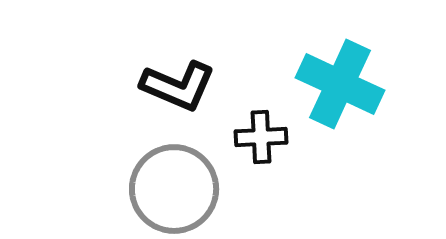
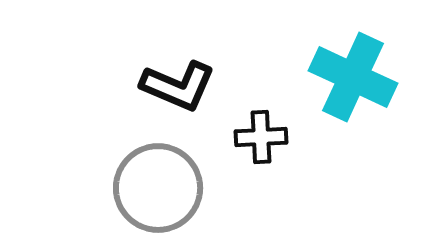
cyan cross: moved 13 px right, 7 px up
gray circle: moved 16 px left, 1 px up
